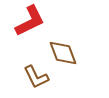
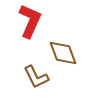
red L-shape: rotated 40 degrees counterclockwise
